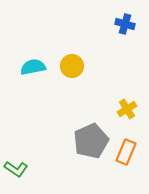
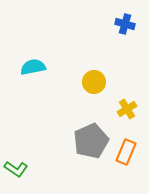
yellow circle: moved 22 px right, 16 px down
